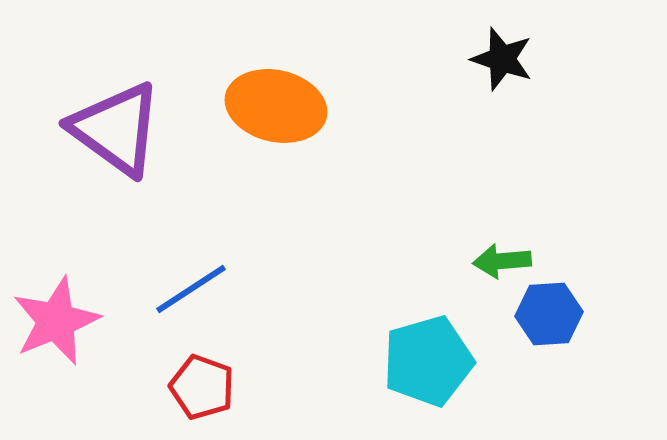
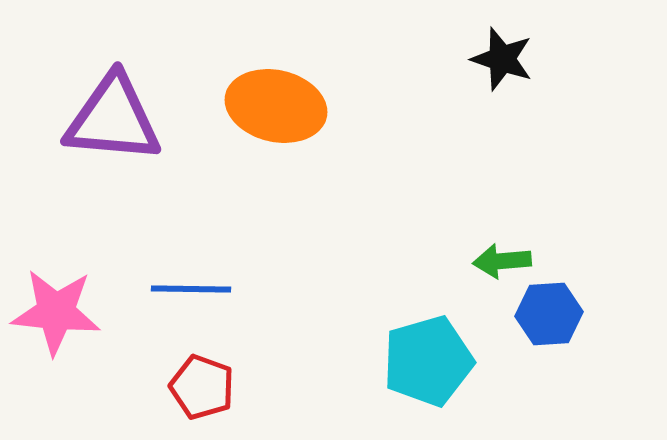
purple triangle: moved 3 px left, 10 px up; rotated 31 degrees counterclockwise
blue line: rotated 34 degrees clockwise
pink star: moved 9 px up; rotated 28 degrees clockwise
